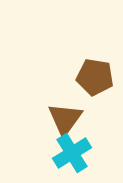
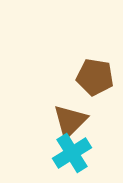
brown triangle: moved 5 px right, 2 px down; rotated 9 degrees clockwise
